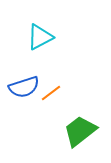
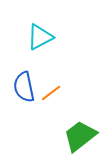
blue semicircle: rotated 96 degrees clockwise
green trapezoid: moved 5 px down
